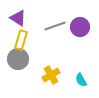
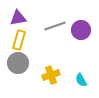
purple triangle: rotated 42 degrees counterclockwise
purple circle: moved 1 px right, 3 px down
yellow rectangle: moved 2 px left
gray circle: moved 4 px down
yellow cross: rotated 12 degrees clockwise
